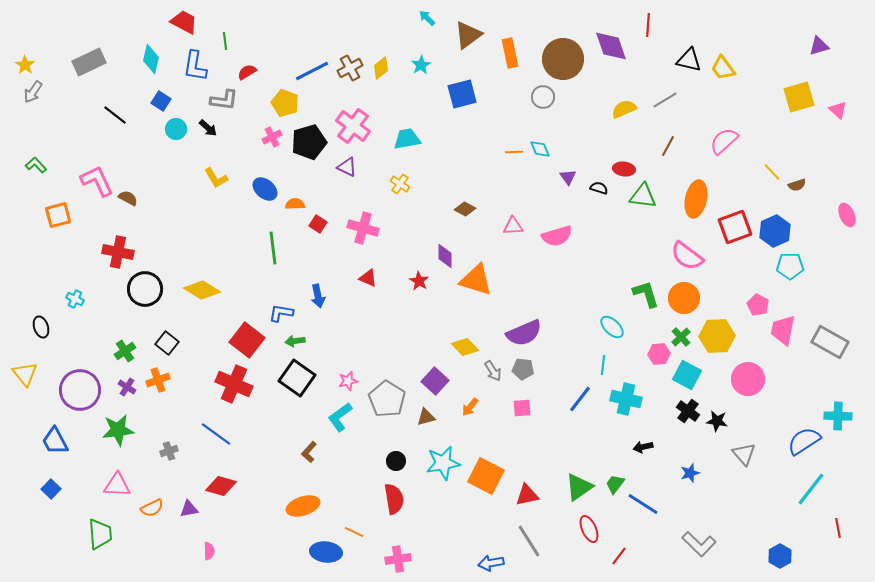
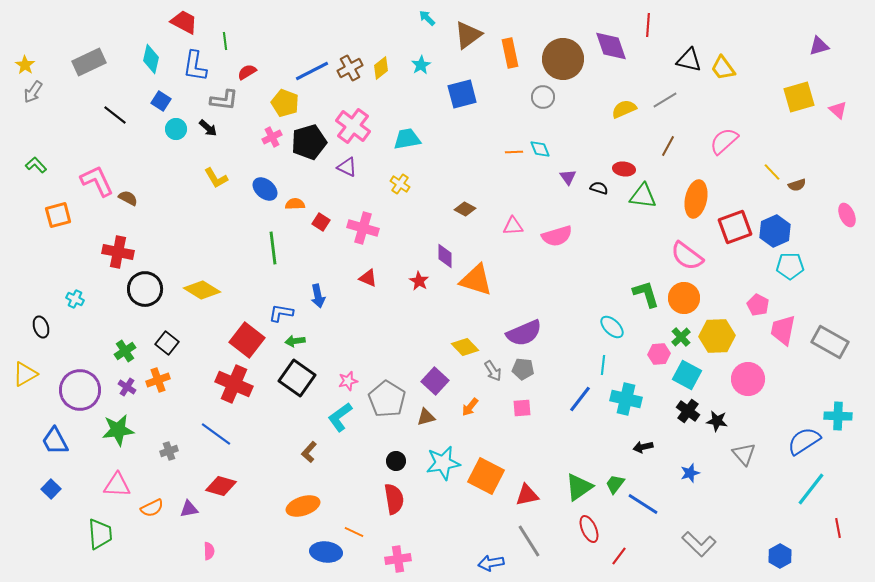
red square at (318, 224): moved 3 px right, 2 px up
yellow triangle at (25, 374): rotated 40 degrees clockwise
